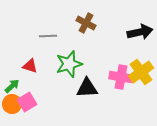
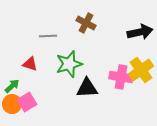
red triangle: moved 2 px up
yellow cross: moved 2 px up
